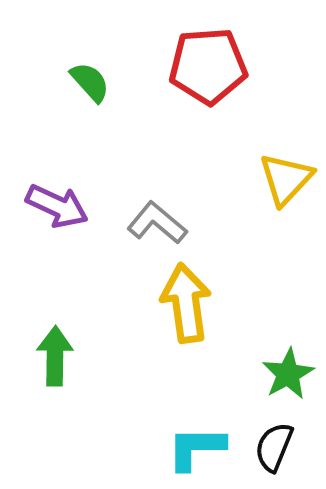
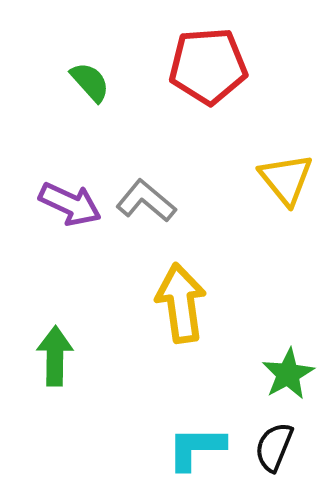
yellow triangle: rotated 22 degrees counterclockwise
purple arrow: moved 13 px right, 2 px up
gray L-shape: moved 11 px left, 22 px up
yellow arrow: moved 5 px left
